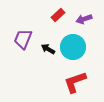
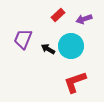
cyan circle: moved 2 px left, 1 px up
